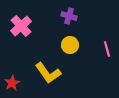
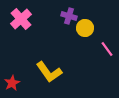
pink cross: moved 7 px up
yellow circle: moved 15 px right, 17 px up
pink line: rotated 21 degrees counterclockwise
yellow L-shape: moved 1 px right, 1 px up
